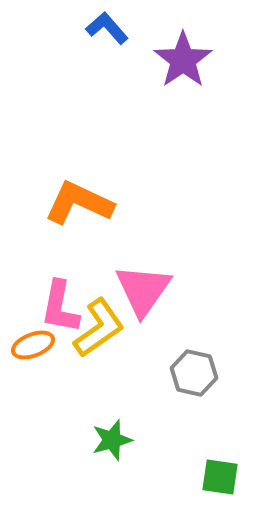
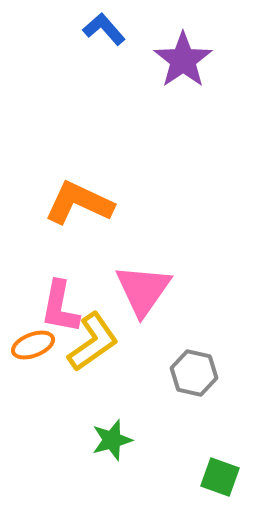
blue L-shape: moved 3 px left, 1 px down
yellow L-shape: moved 6 px left, 14 px down
green square: rotated 12 degrees clockwise
